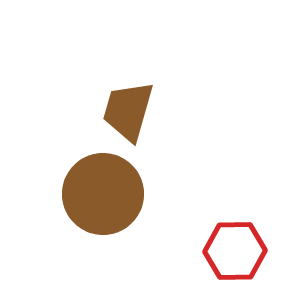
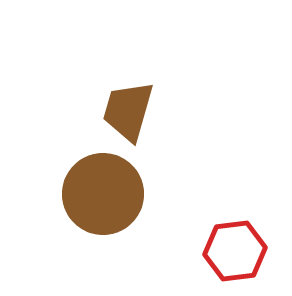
red hexagon: rotated 6 degrees counterclockwise
